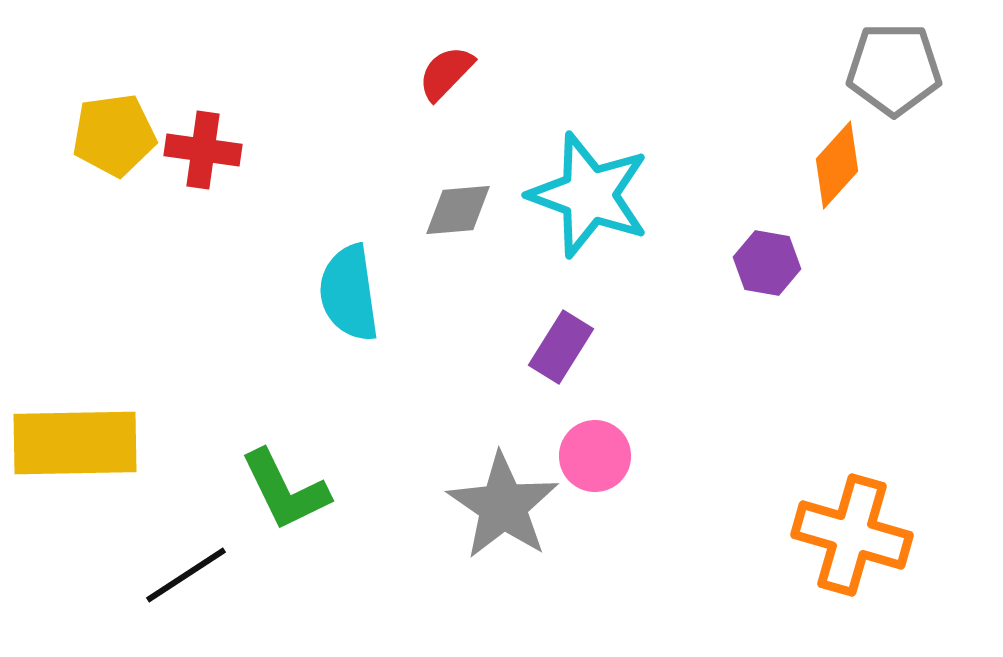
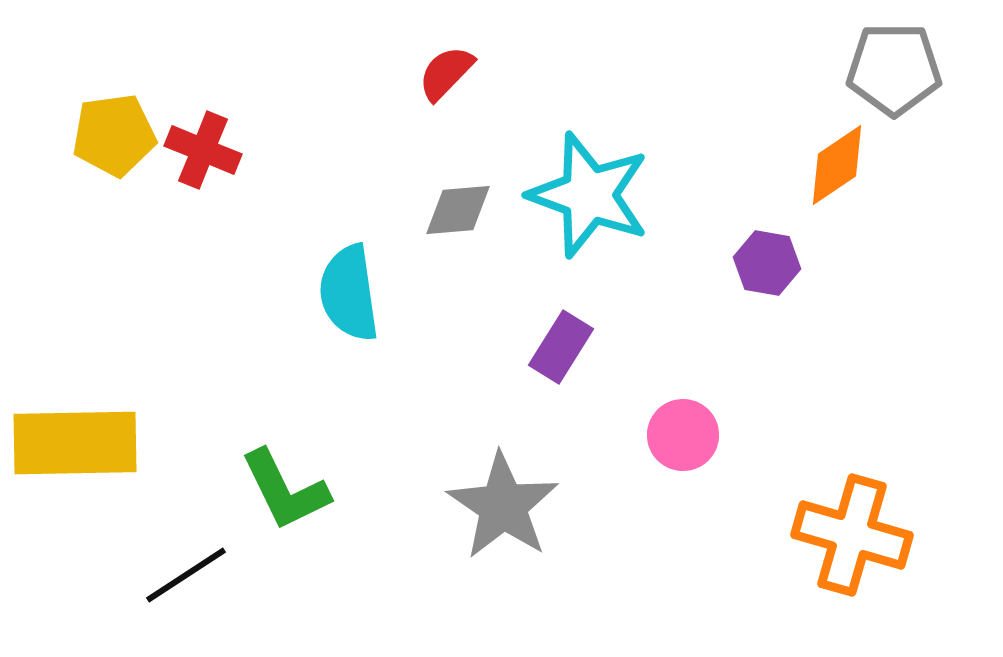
red cross: rotated 14 degrees clockwise
orange diamond: rotated 14 degrees clockwise
pink circle: moved 88 px right, 21 px up
